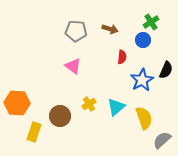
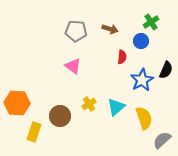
blue circle: moved 2 px left, 1 px down
